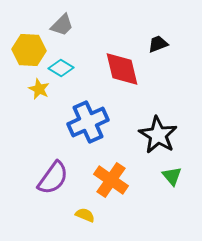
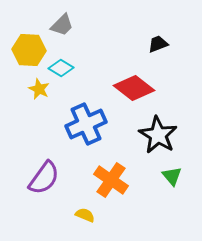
red diamond: moved 12 px right, 19 px down; rotated 39 degrees counterclockwise
blue cross: moved 2 px left, 2 px down
purple semicircle: moved 9 px left
